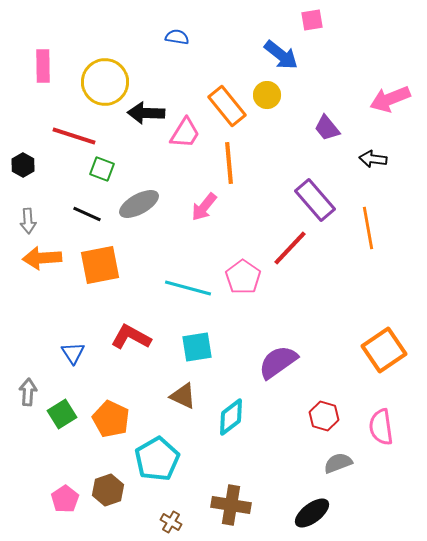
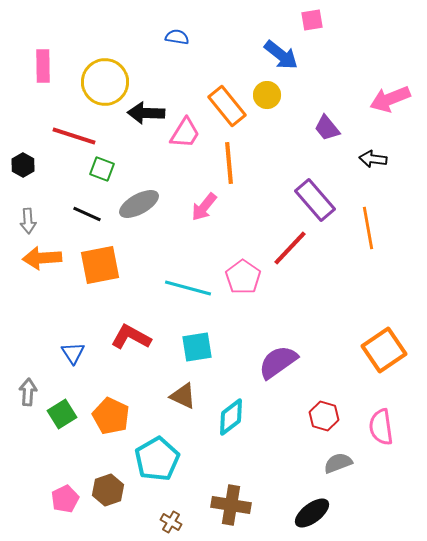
orange pentagon at (111, 419): moved 3 px up
pink pentagon at (65, 499): rotated 8 degrees clockwise
